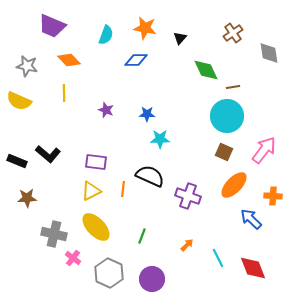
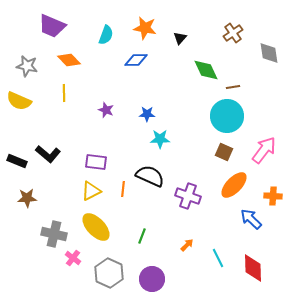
red diamond: rotated 20 degrees clockwise
